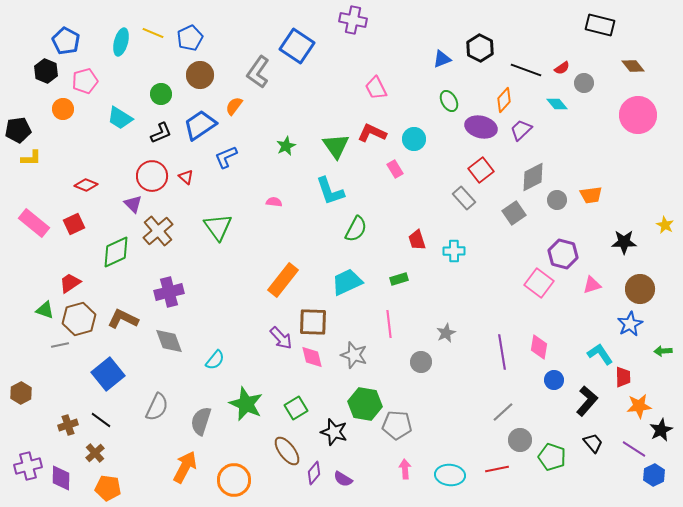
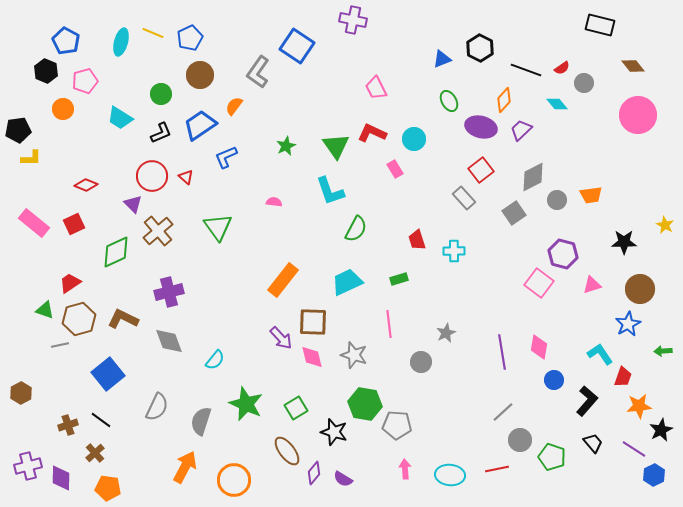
blue star at (630, 324): moved 2 px left
red trapezoid at (623, 377): rotated 20 degrees clockwise
